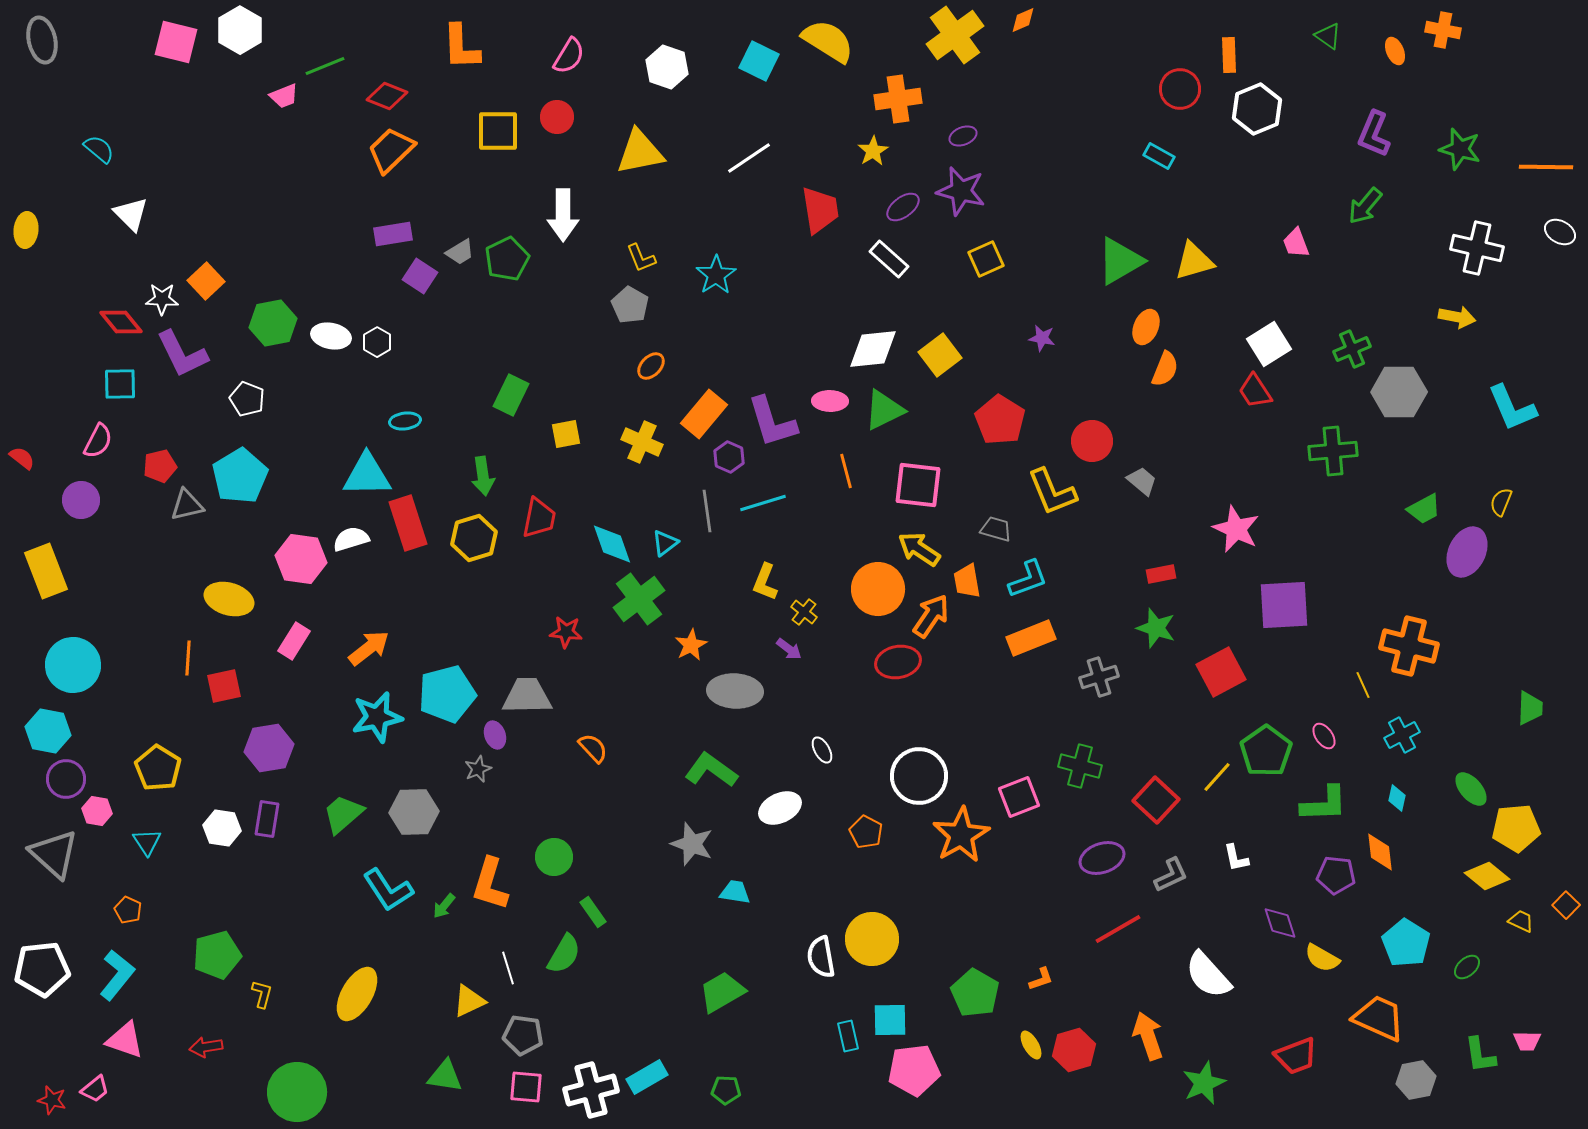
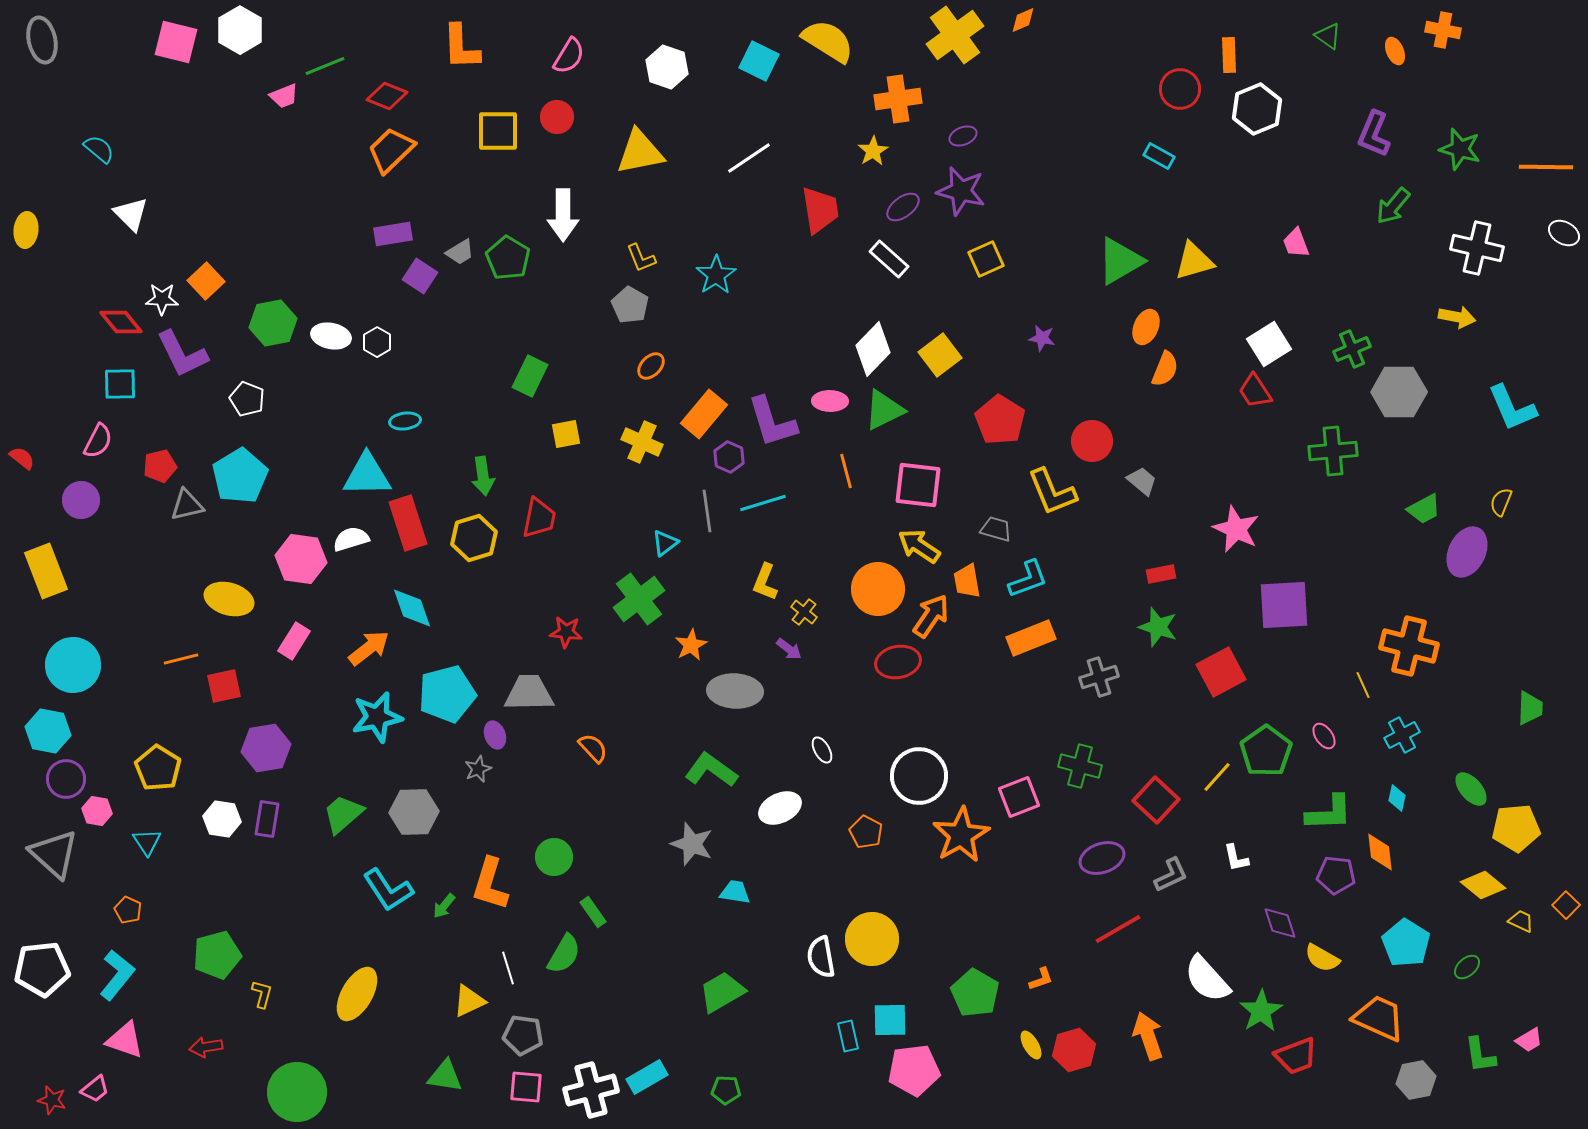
green arrow at (1365, 206): moved 28 px right
white ellipse at (1560, 232): moved 4 px right, 1 px down
green pentagon at (507, 259): moved 1 px right, 1 px up; rotated 15 degrees counterclockwise
white diamond at (873, 349): rotated 40 degrees counterclockwise
green rectangle at (511, 395): moved 19 px right, 19 px up
cyan diamond at (612, 544): moved 200 px left, 64 px down
yellow arrow at (919, 549): moved 3 px up
green star at (1156, 628): moved 2 px right, 1 px up
orange line at (188, 658): moved 7 px left, 1 px down; rotated 72 degrees clockwise
gray trapezoid at (527, 696): moved 2 px right, 3 px up
purple hexagon at (269, 748): moved 3 px left
green L-shape at (1324, 804): moved 5 px right, 9 px down
white hexagon at (222, 828): moved 9 px up
yellow diamond at (1487, 876): moved 4 px left, 9 px down
white semicircle at (1208, 975): moved 1 px left, 4 px down
pink trapezoid at (1527, 1041): moved 2 px right, 1 px up; rotated 32 degrees counterclockwise
green star at (1204, 1083): moved 57 px right, 72 px up; rotated 9 degrees counterclockwise
